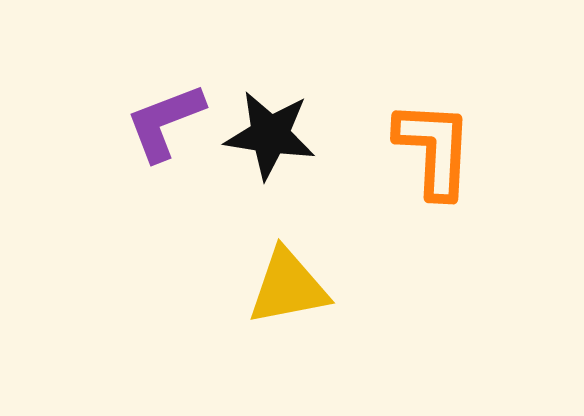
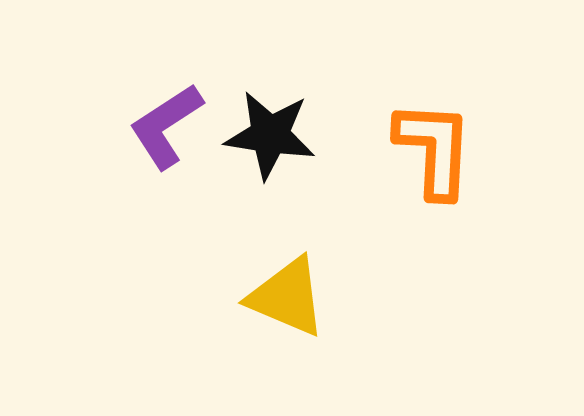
purple L-shape: moved 1 px right, 4 px down; rotated 12 degrees counterclockwise
yellow triangle: moved 1 px left, 10 px down; rotated 34 degrees clockwise
